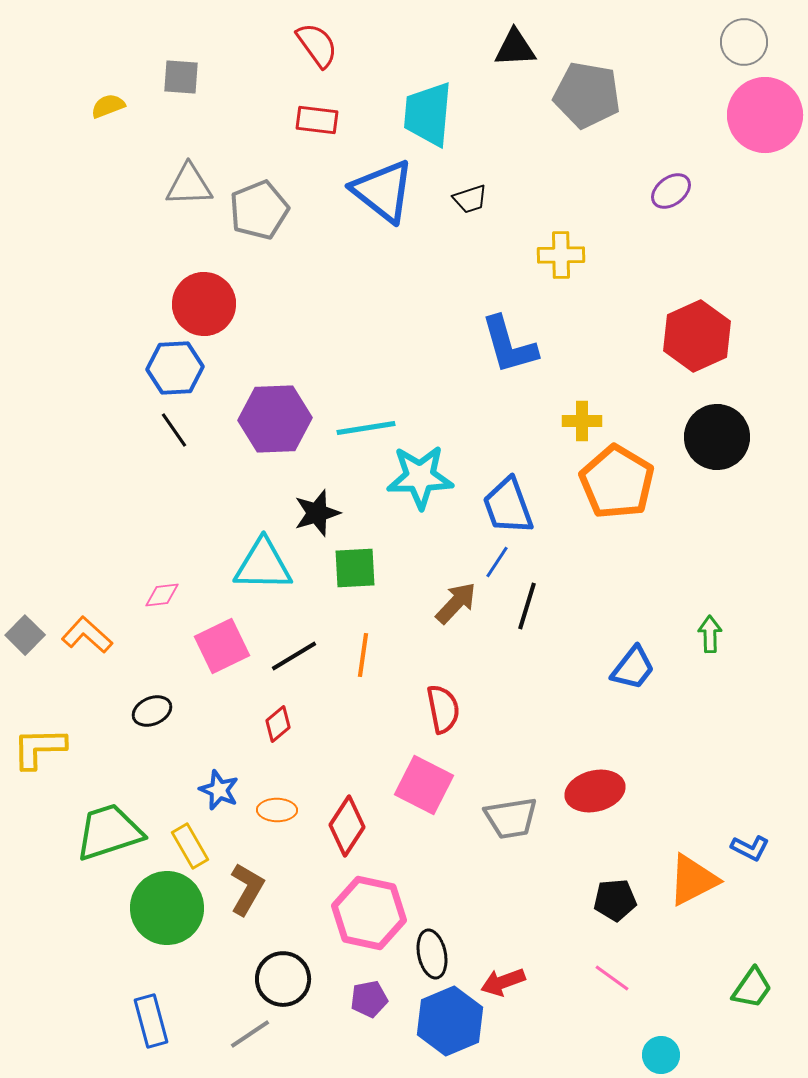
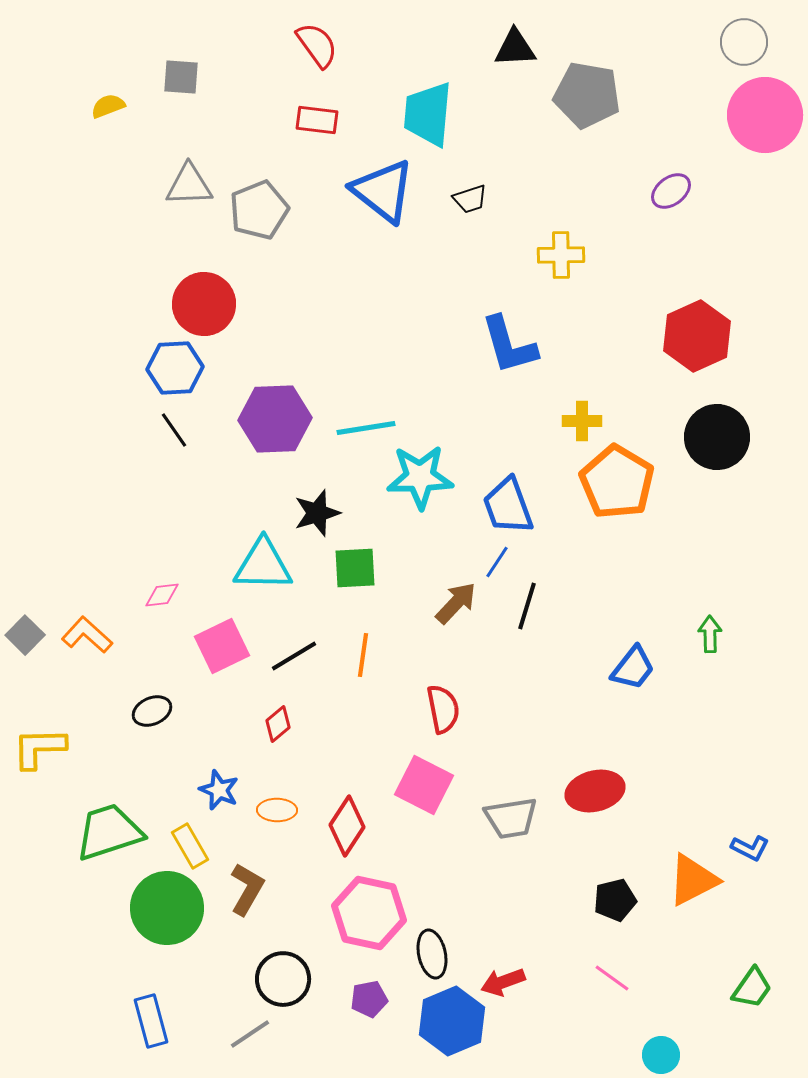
black pentagon at (615, 900): rotated 9 degrees counterclockwise
blue hexagon at (450, 1021): moved 2 px right
